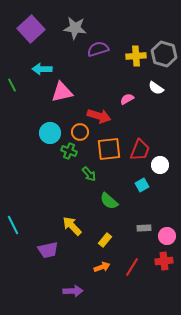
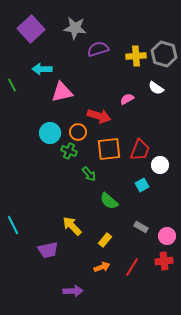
orange circle: moved 2 px left
gray rectangle: moved 3 px left, 1 px up; rotated 32 degrees clockwise
